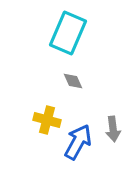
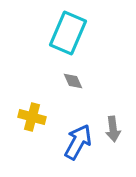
yellow cross: moved 15 px left, 3 px up
